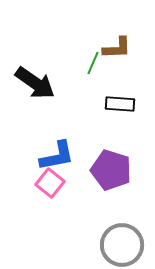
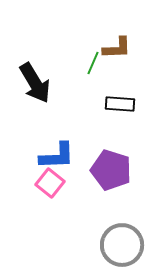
black arrow: rotated 24 degrees clockwise
blue L-shape: rotated 9 degrees clockwise
